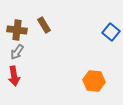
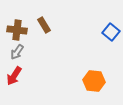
red arrow: rotated 42 degrees clockwise
